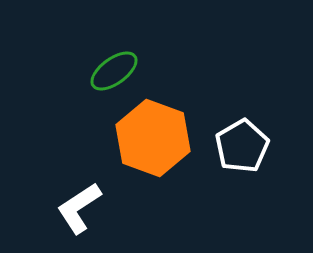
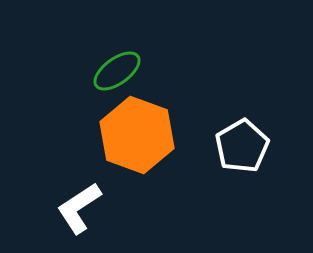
green ellipse: moved 3 px right
orange hexagon: moved 16 px left, 3 px up
